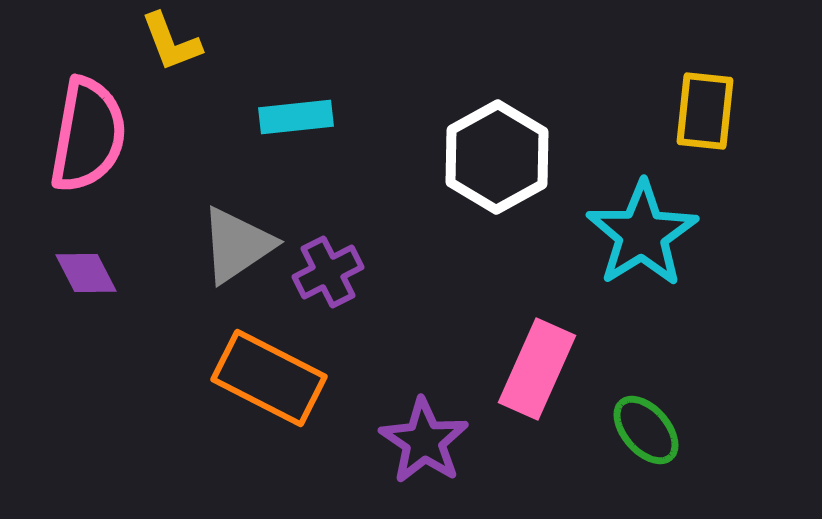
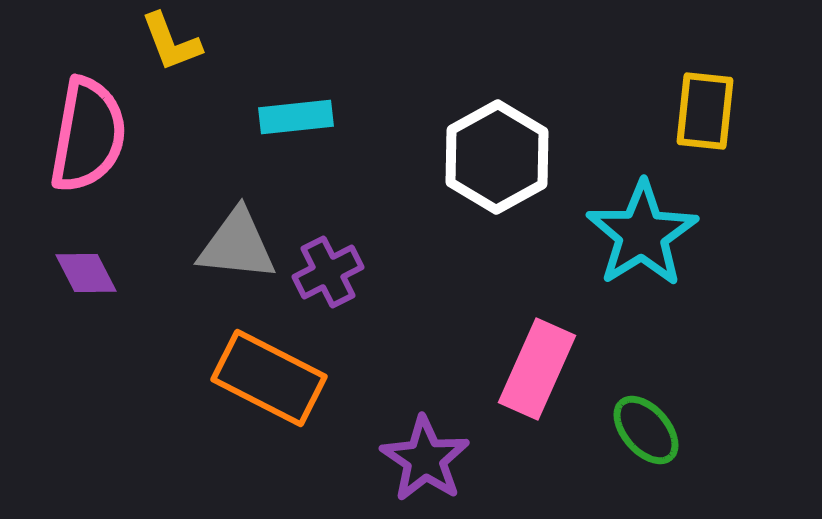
gray triangle: rotated 40 degrees clockwise
purple star: moved 1 px right, 18 px down
